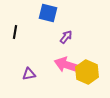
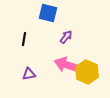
black line: moved 9 px right, 7 px down
